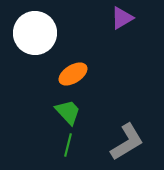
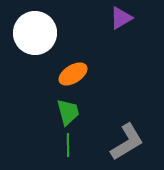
purple triangle: moved 1 px left
green trapezoid: rotated 28 degrees clockwise
green line: rotated 15 degrees counterclockwise
